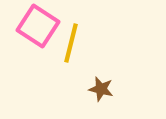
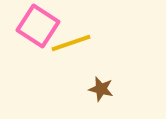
yellow line: rotated 57 degrees clockwise
